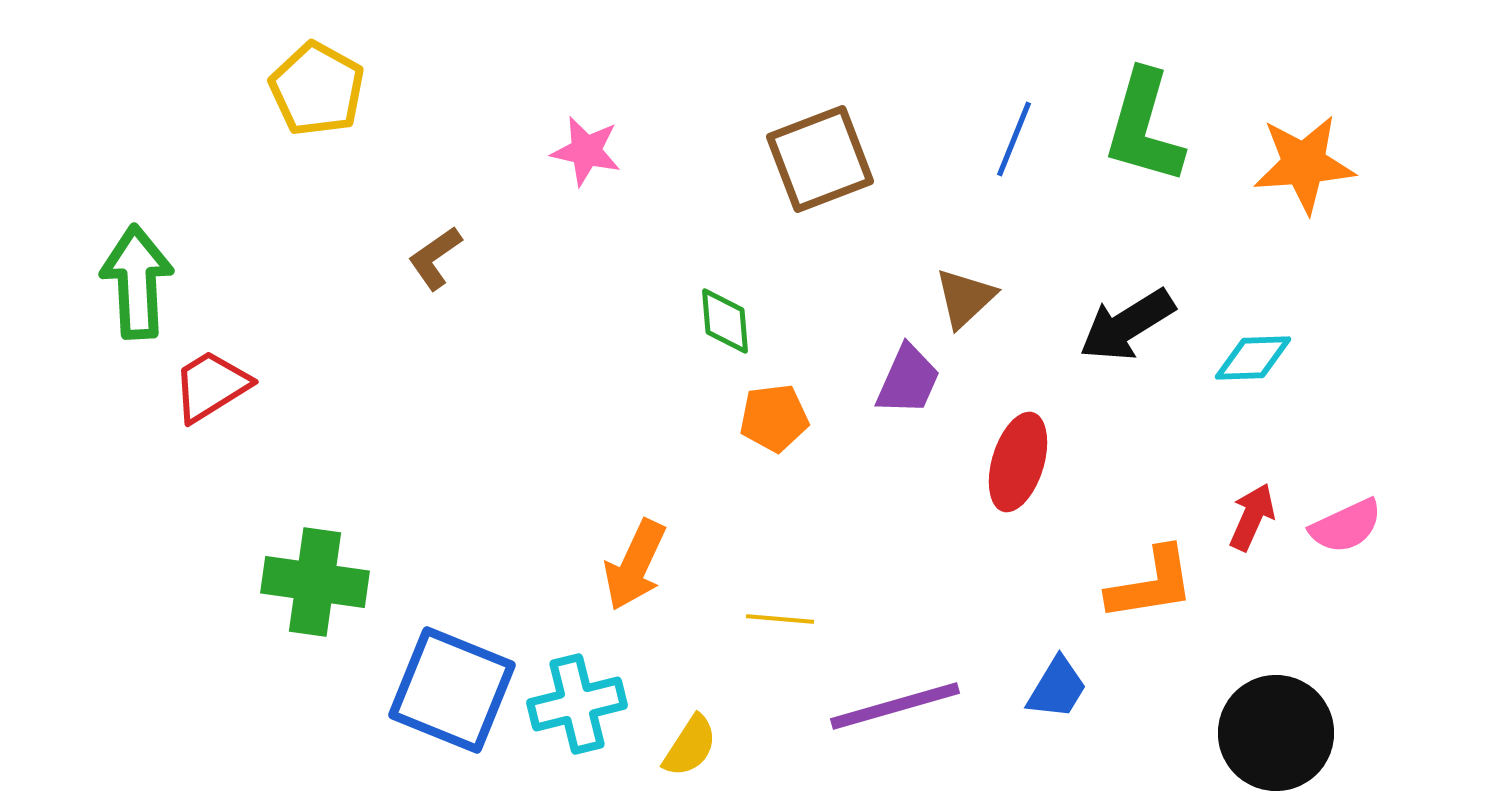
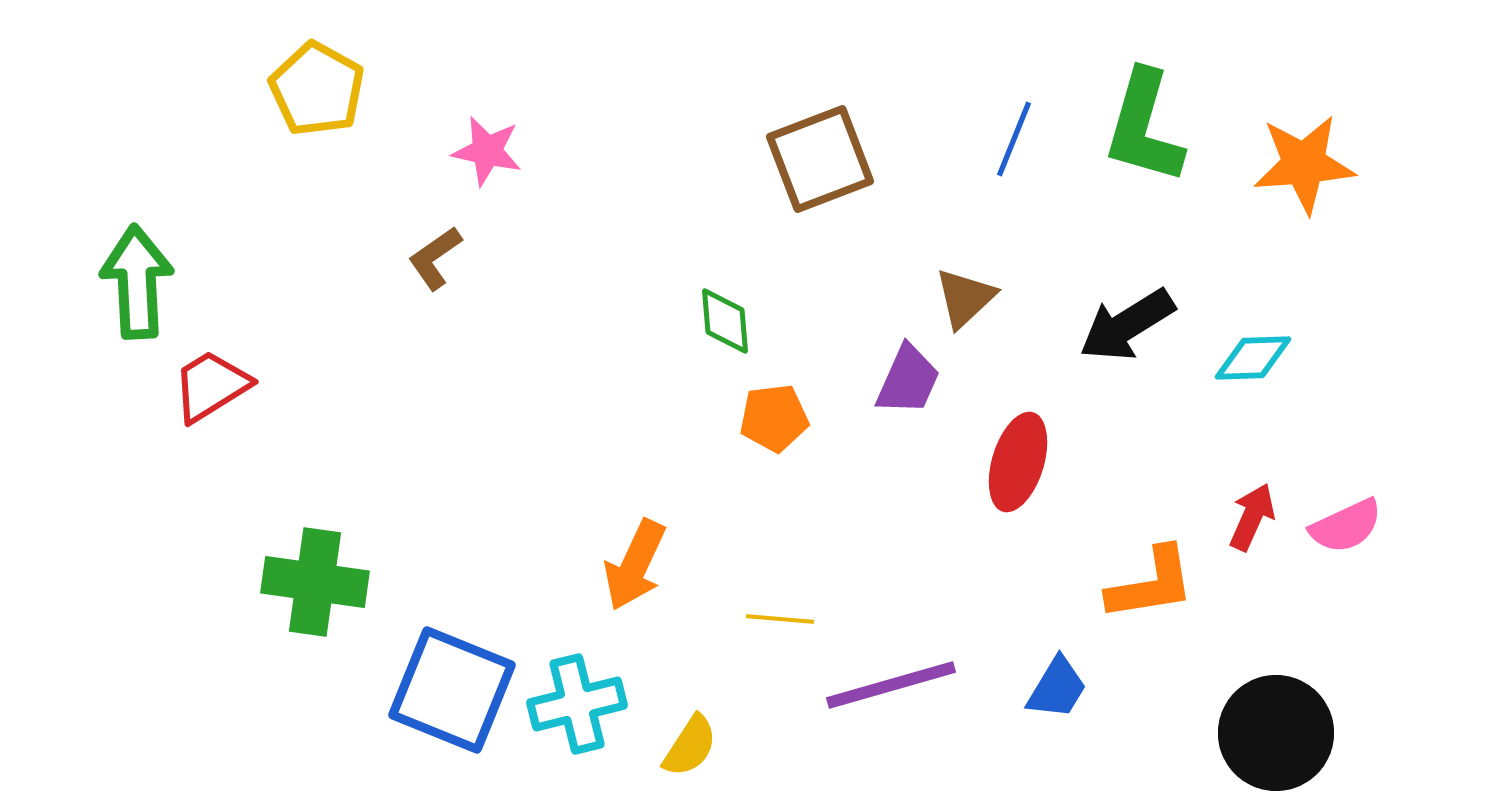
pink star: moved 99 px left
purple line: moved 4 px left, 21 px up
